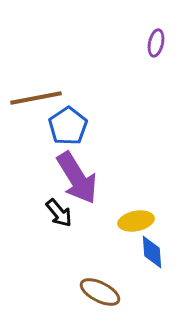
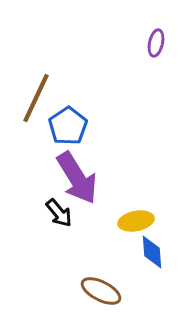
brown line: rotated 54 degrees counterclockwise
brown ellipse: moved 1 px right, 1 px up
